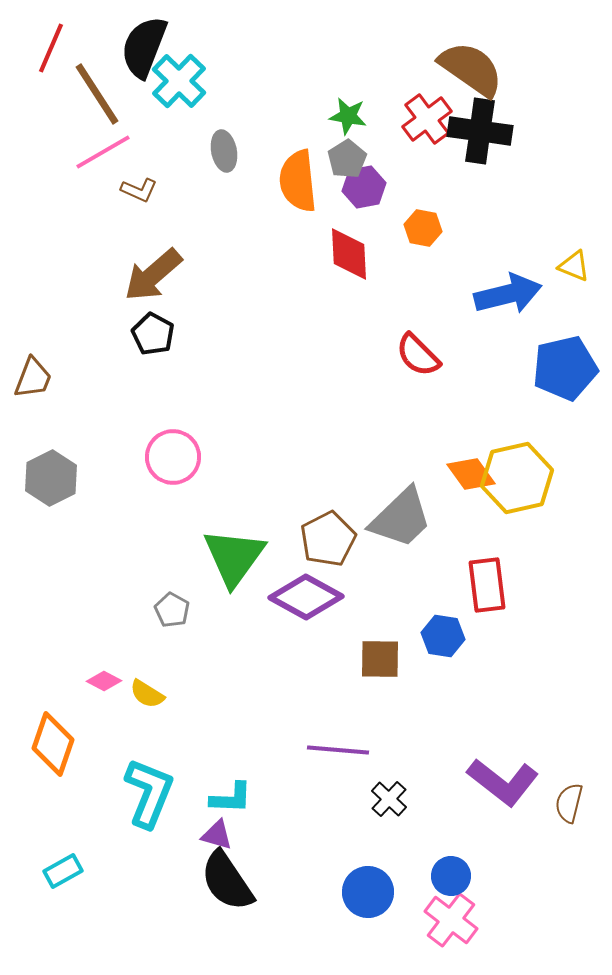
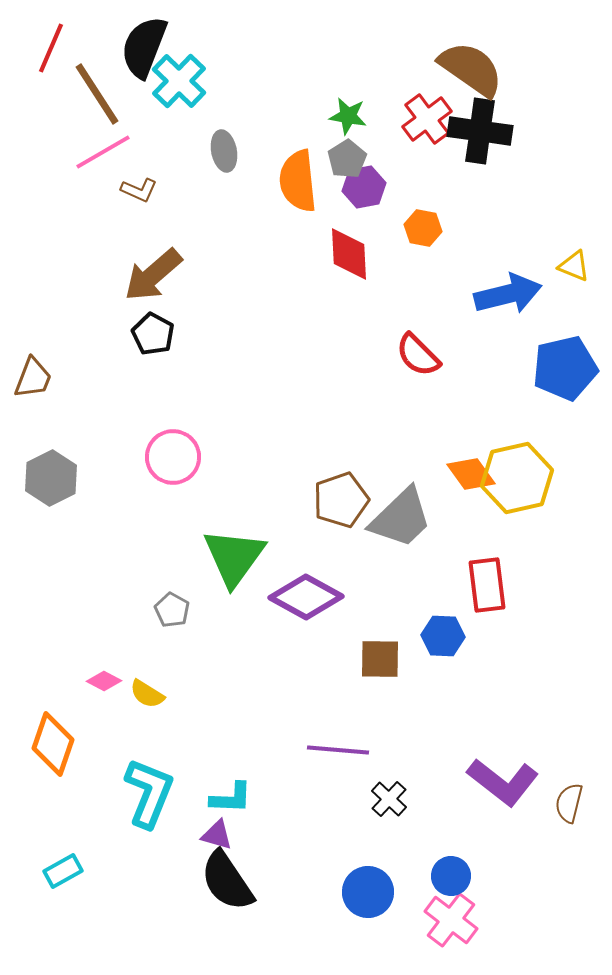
brown pentagon at (328, 539): moved 13 px right, 39 px up; rotated 8 degrees clockwise
blue hexagon at (443, 636): rotated 6 degrees counterclockwise
